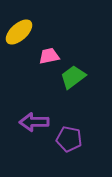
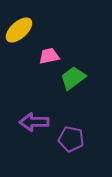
yellow ellipse: moved 2 px up
green trapezoid: moved 1 px down
purple pentagon: moved 2 px right
